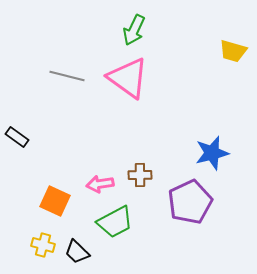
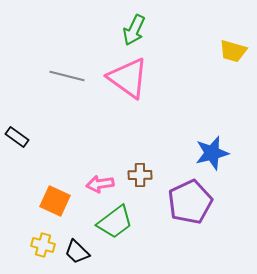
green trapezoid: rotated 9 degrees counterclockwise
